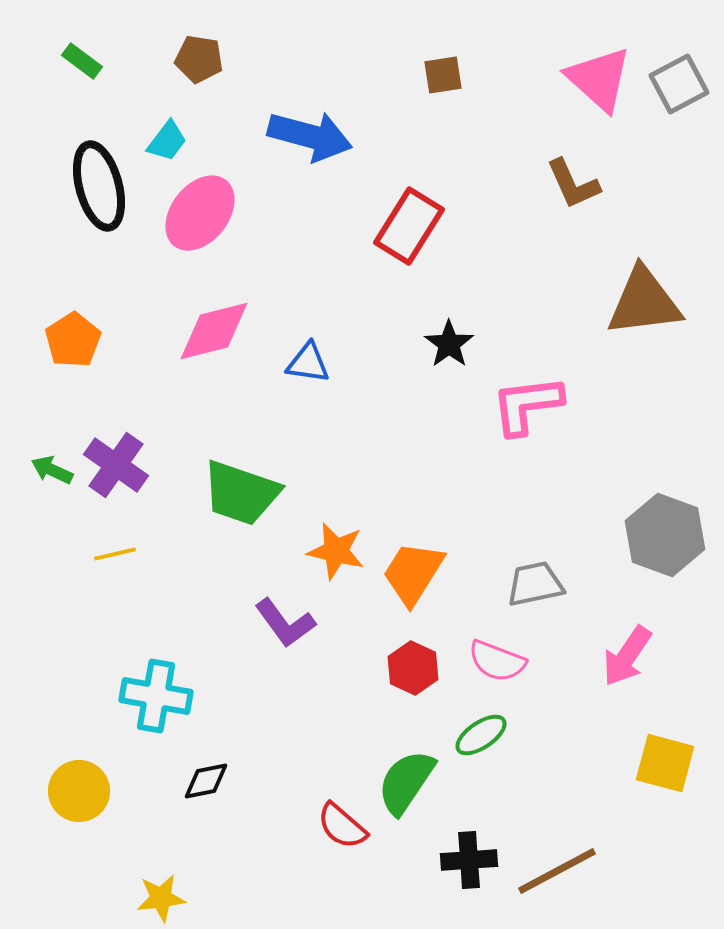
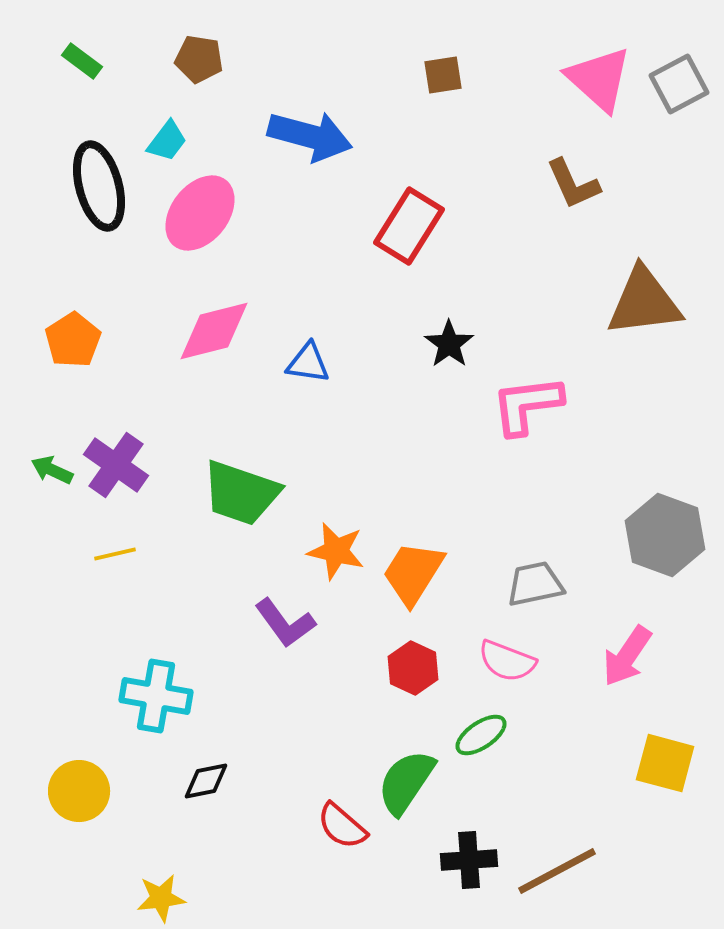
pink semicircle: moved 10 px right
